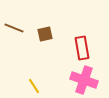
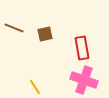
yellow line: moved 1 px right, 1 px down
